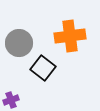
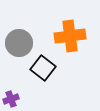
purple cross: moved 1 px up
